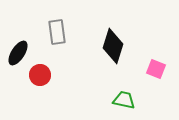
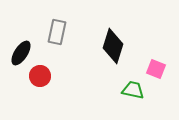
gray rectangle: rotated 20 degrees clockwise
black ellipse: moved 3 px right
red circle: moved 1 px down
green trapezoid: moved 9 px right, 10 px up
